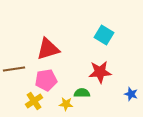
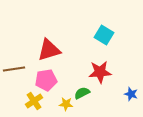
red triangle: moved 1 px right, 1 px down
green semicircle: rotated 28 degrees counterclockwise
